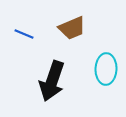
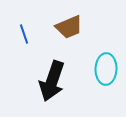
brown trapezoid: moved 3 px left, 1 px up
blue line: rotated 48 degrees clockwise
